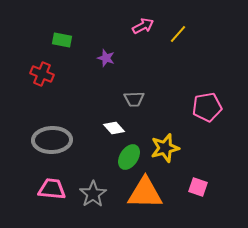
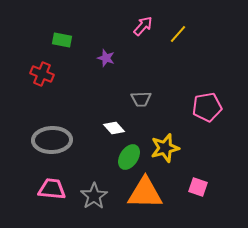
pink arrow: rotated 20 degrees counterclockwise
gray trapezoid: moved 7 px right
gray star: moved 1 px right, 2 px down
